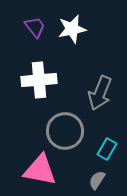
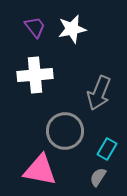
white cross: moved 4 px left, 5 px up
gray arrow: moved 1 px left
gray semicircle: moved 1 px right, 3 px up
